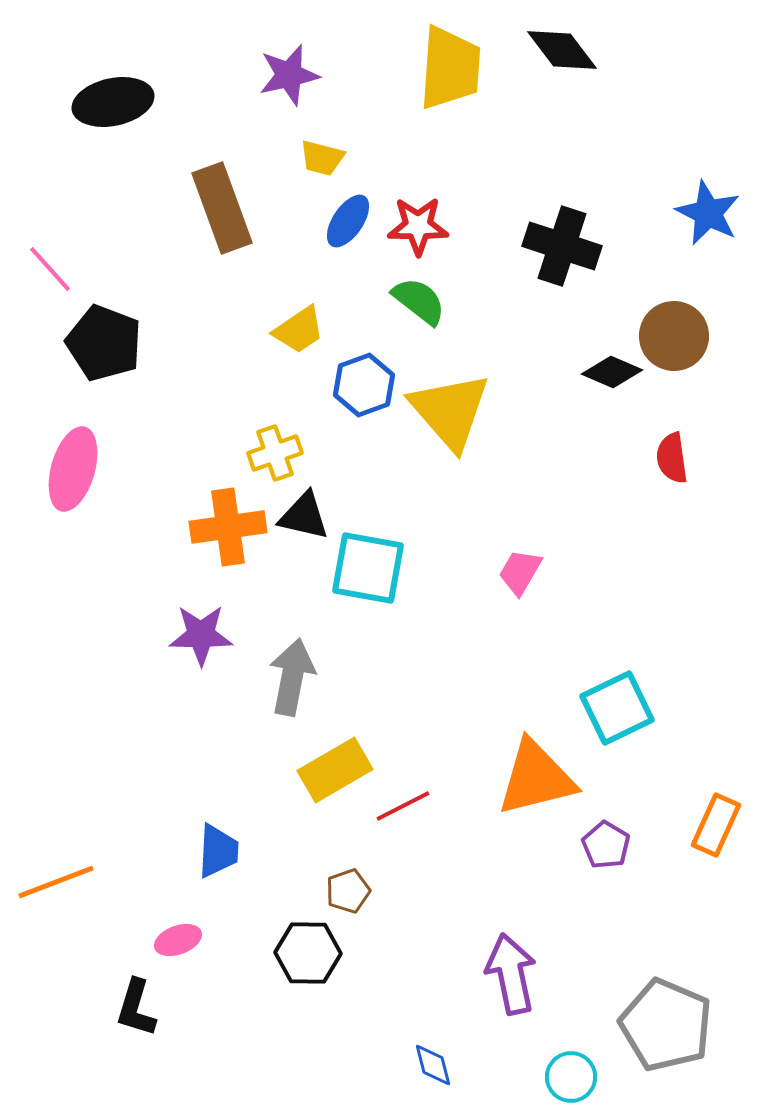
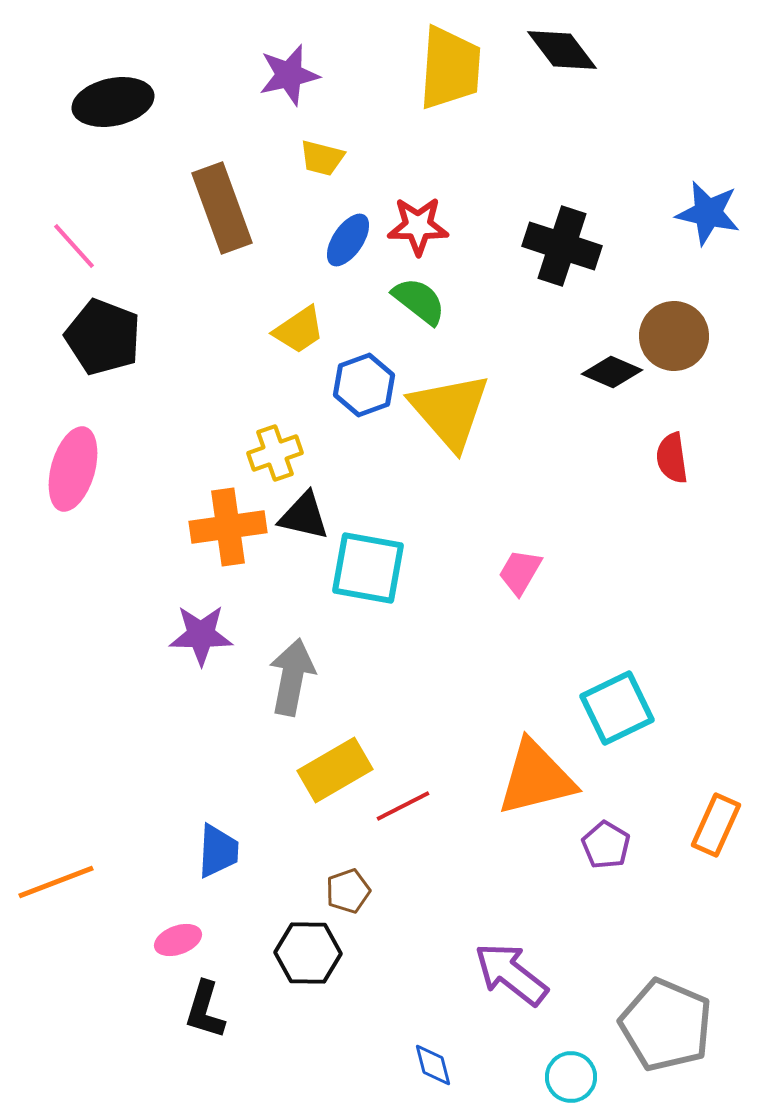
blue star at (708, 213): rotated 14 degrees counterclockwise
blue ellipse at (348, 221): moved 19 px down
pink line at (50, 269): moved 24 px right, 23 px up
black pentagon at (104, 343): moved 1 px left, 6 px up
purple arrow at (511, 974): rotated 40 degrees counterclockwise
black L-shape at (136, 1008): moved 69 px right, 2 px down
